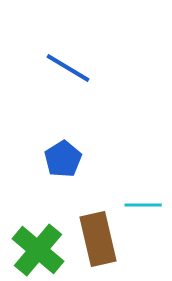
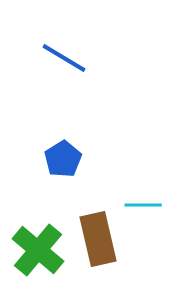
blue line: moved 4 px left, 10 px up
